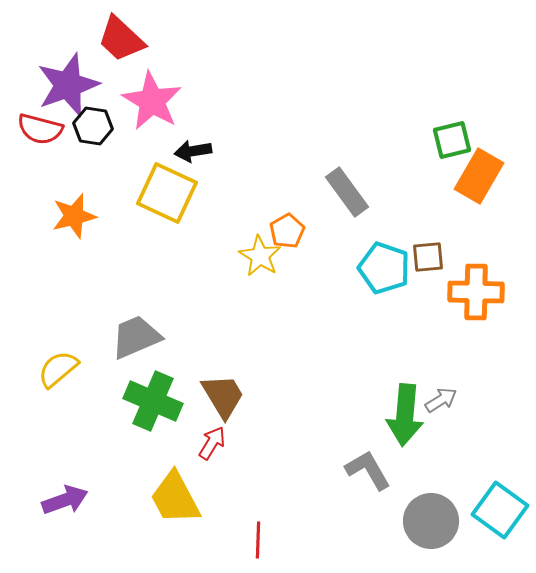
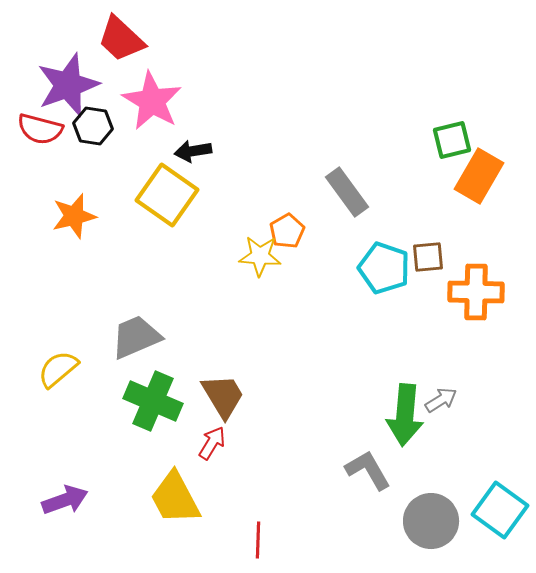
yellow square: moved 2 px down; rotated 10 degrees clockwise
yellow star: rotated 27 degrees counterclockwise
